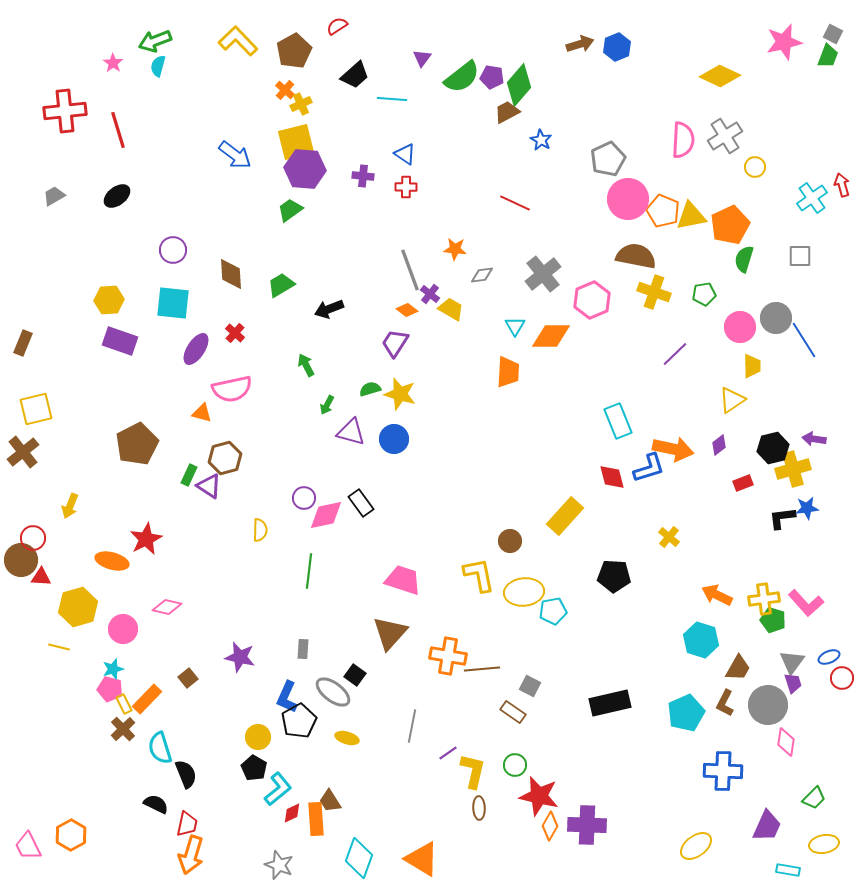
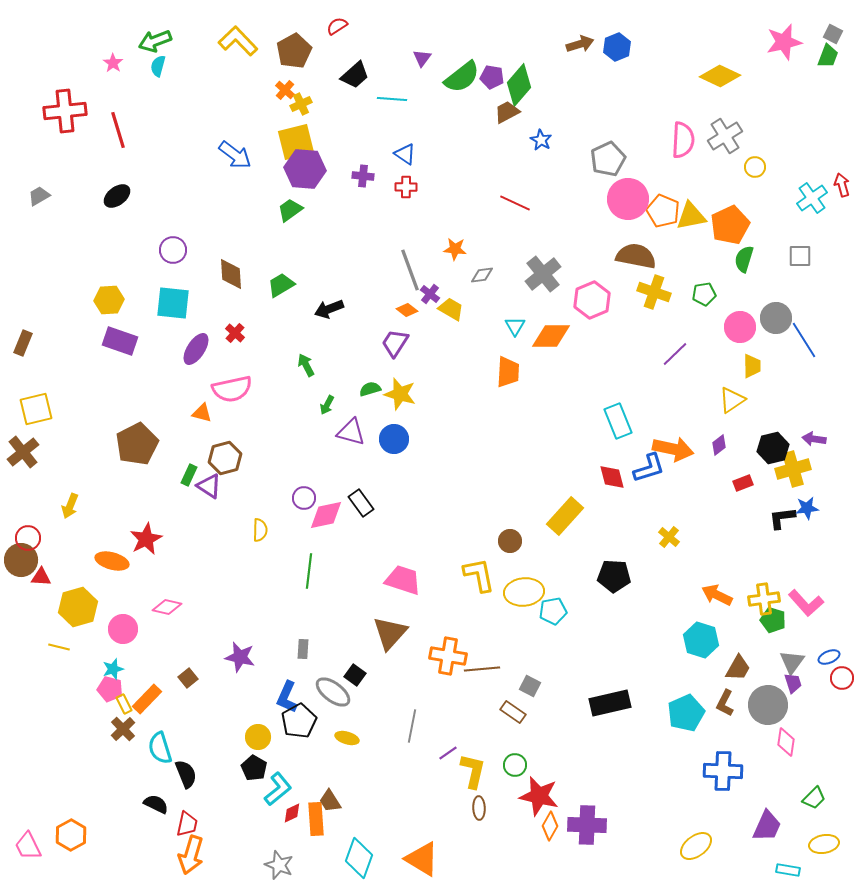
gray trapezoid at (54, 196): moved 15 px left
red circle at (33, 538): moved 5 px left
